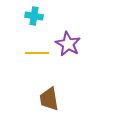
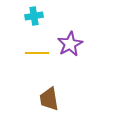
cyan cross: rotated 18 degrees counterclockwise
purple star: moved 2 px right; rotated 15 degrees clockwise
